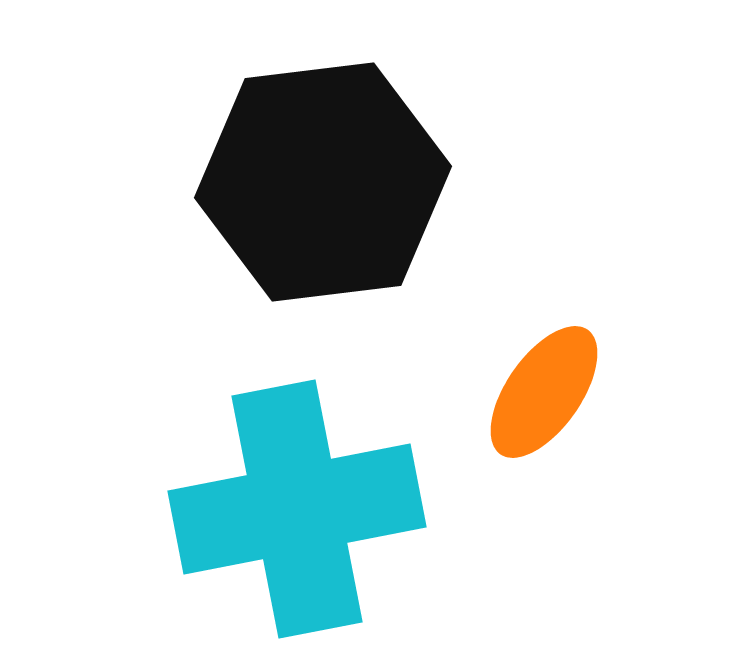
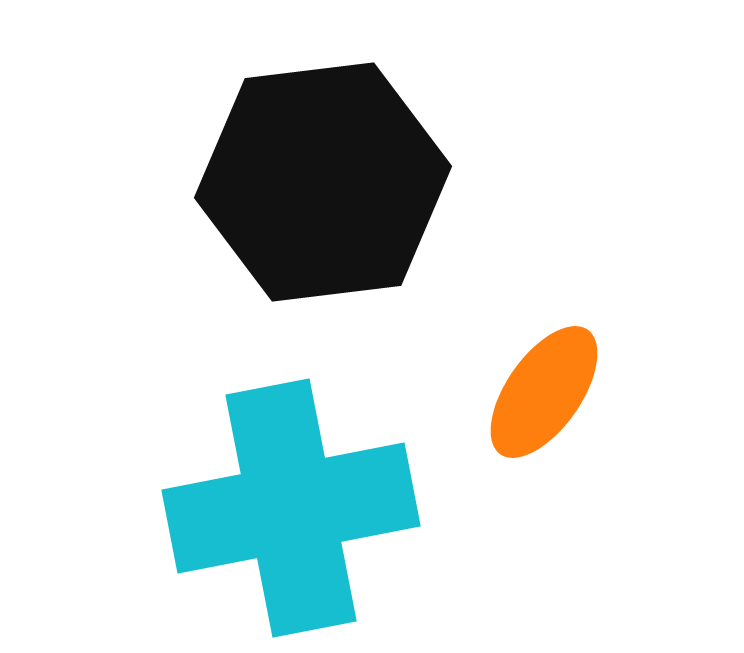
cyan cross: moved 6 px left, 1 px up
